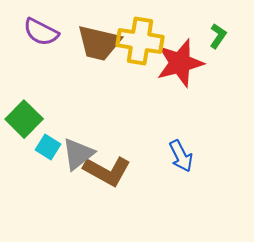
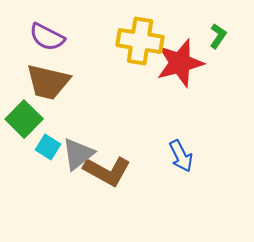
purple semicircle: moved 6 px right, 5 px down
brown trapezoid: moved 51 px left, 39 px down
